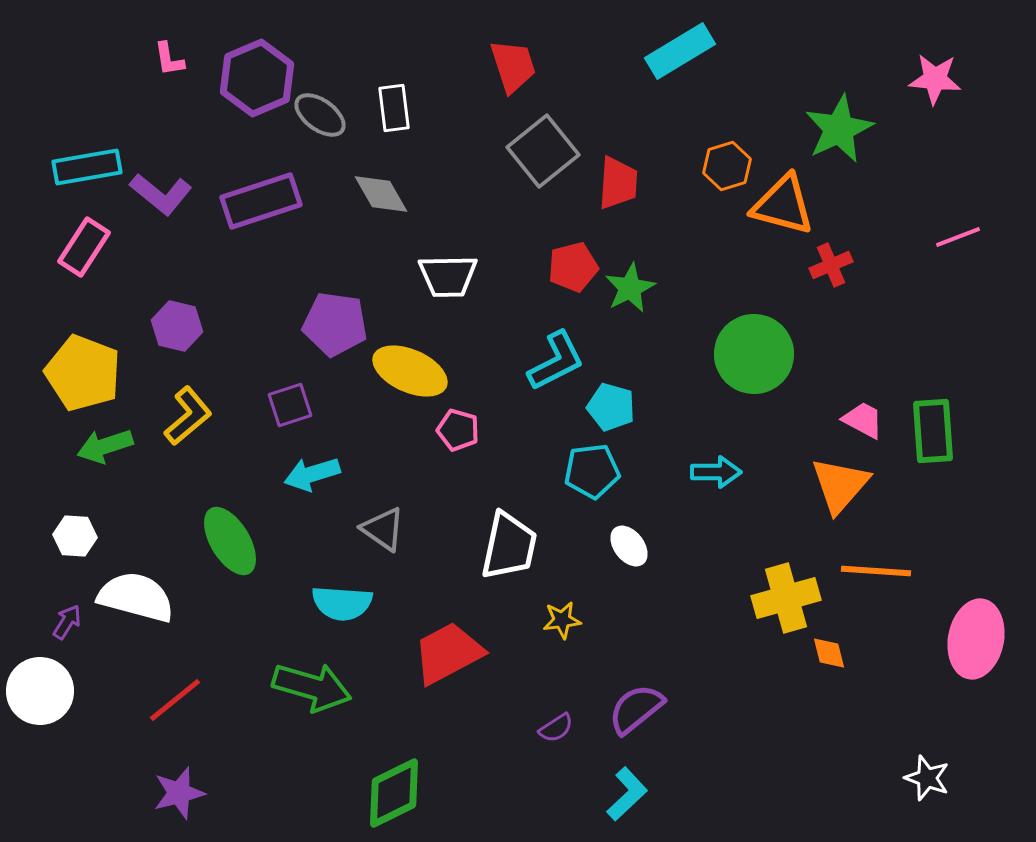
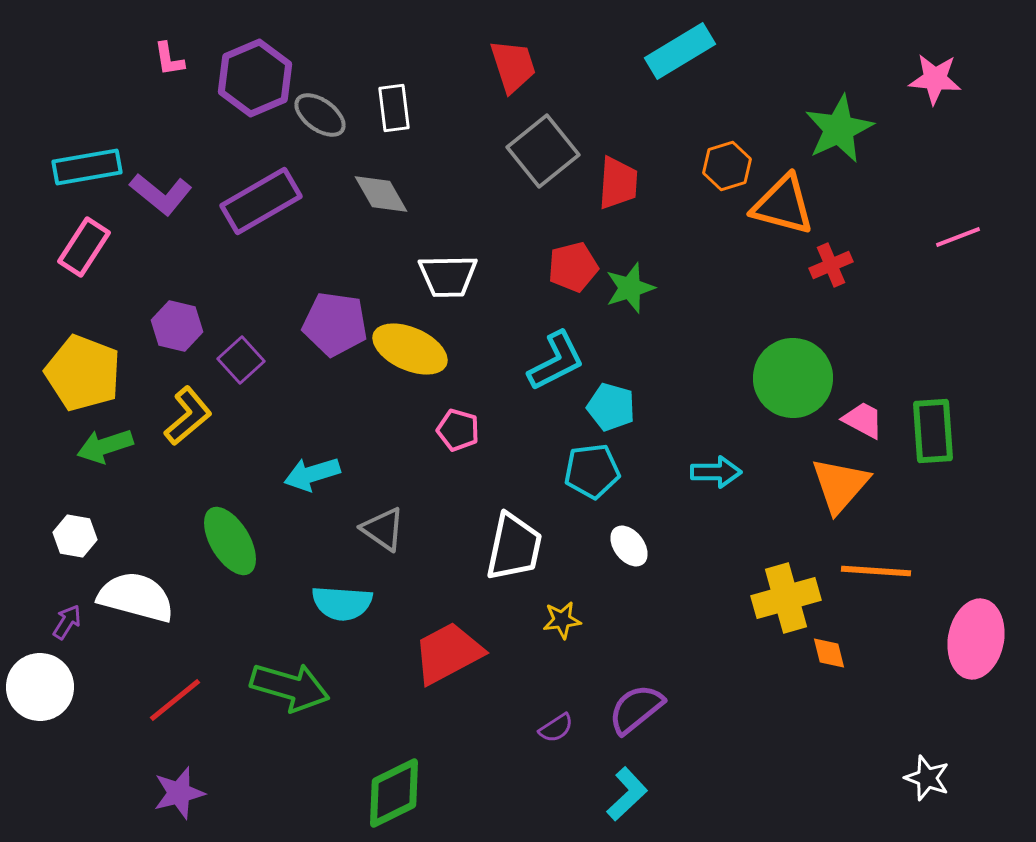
purple hexagon at (257, 78): moved 2 px left
purple rectangle at (261, 201): rotated 12 degrees counterclockwise
green star at (630, 288): rotated 9 degrees clockwise
green circle at (754, 354): moved 39 px right, 24 px down
yellow ellipse at (410, 371): moved 22 px up
purple square at (290, 405): moved 49 px left, 45 px up; rotated 24 degrees counterclockwise
white hexagon at (75, 536): rotated 6 degrees clockwise
white trapezoid at (509, 546): moved 5 px right, 1 px down
green arrow at (312, 687): moved 22 px left
white circle at (40, 691): moved 4 px up
